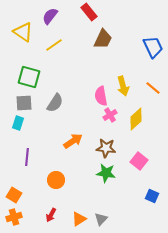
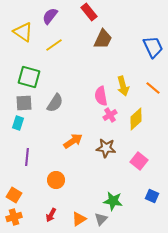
green star: moved 7 px right, 28 px down
